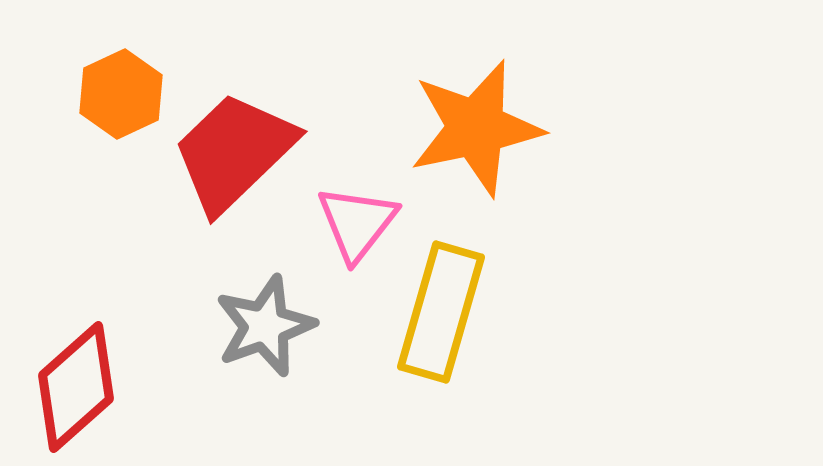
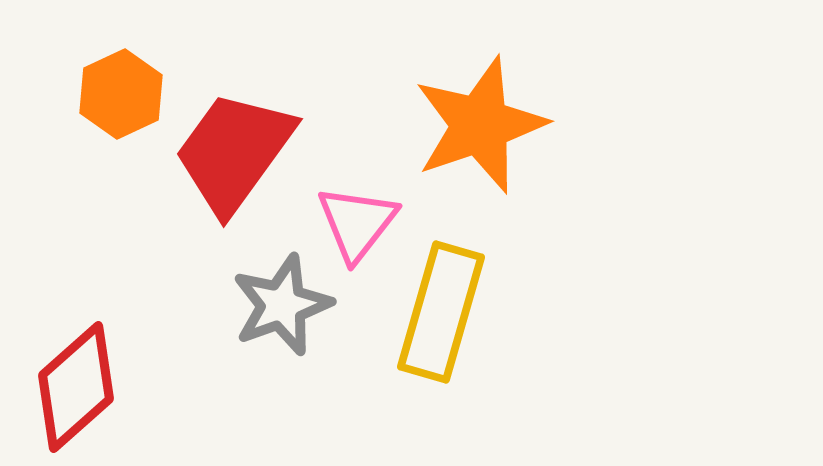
orange star: moved 4 px right, 3 px up; rotated 7 degrees counterclockwise
red trapezoid: rotated 10 degrees counterclockwise
gray star: moved 17 px right, 21 px up
